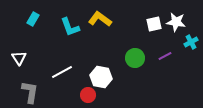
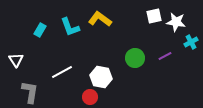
cyan rectangle: moved 7 px right, 11 px down
white square: moved 8 px up
white triangle: moved 3 px left, 2 px down
red circle: moved 2 px right, 2 px down
